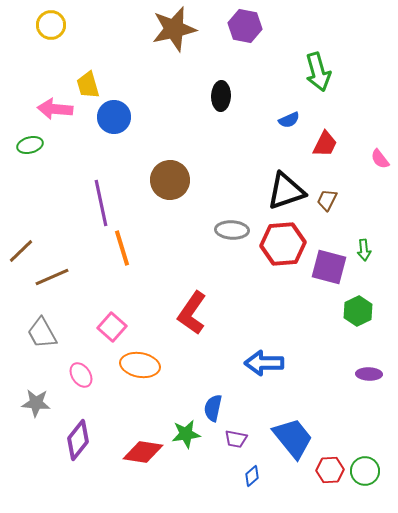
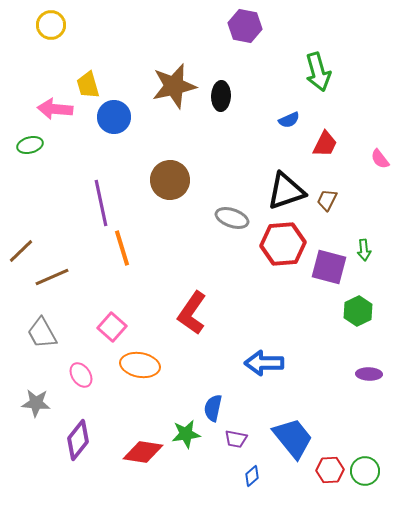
brown star at (174, 29): moved 57 px down
gray ellipse at (232, 230): moved 12 px up; rotated 16 degrees clockwise
